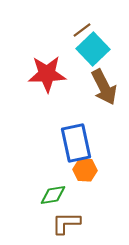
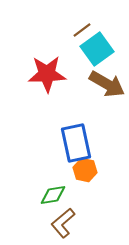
cyan square: moved 4 px right; rotated 8 degrees clockwise
brown arrow: moved 3 px right, 3 px up; rotated 33 degrees counterclockwise
orange hexagon: rotated 10 degrees clockwise
brown L-shape: moved 3 px left; rotated 40 degrees counterclockwise
